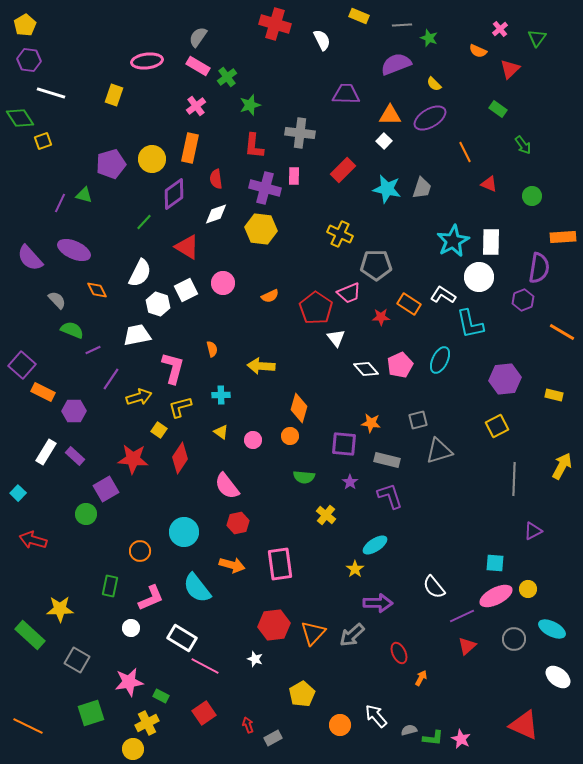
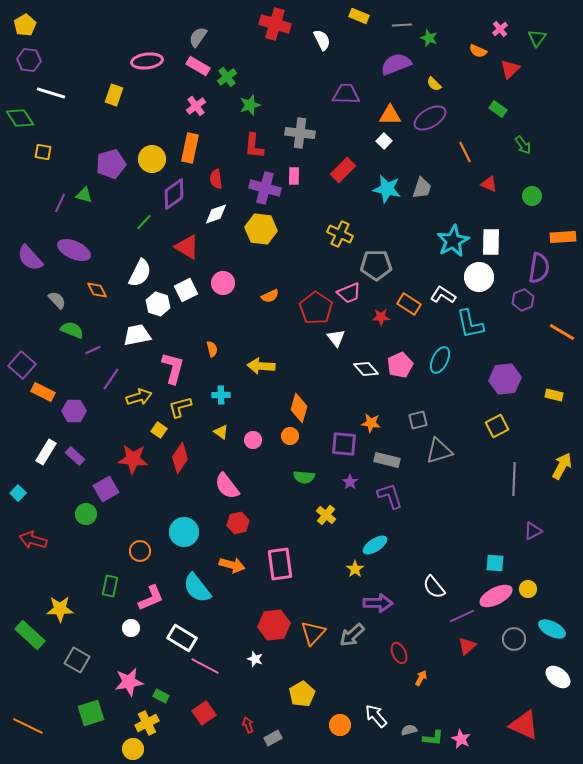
yellow square at (43, 141): moved 11 px down; rotated 30 degrees clockwise
